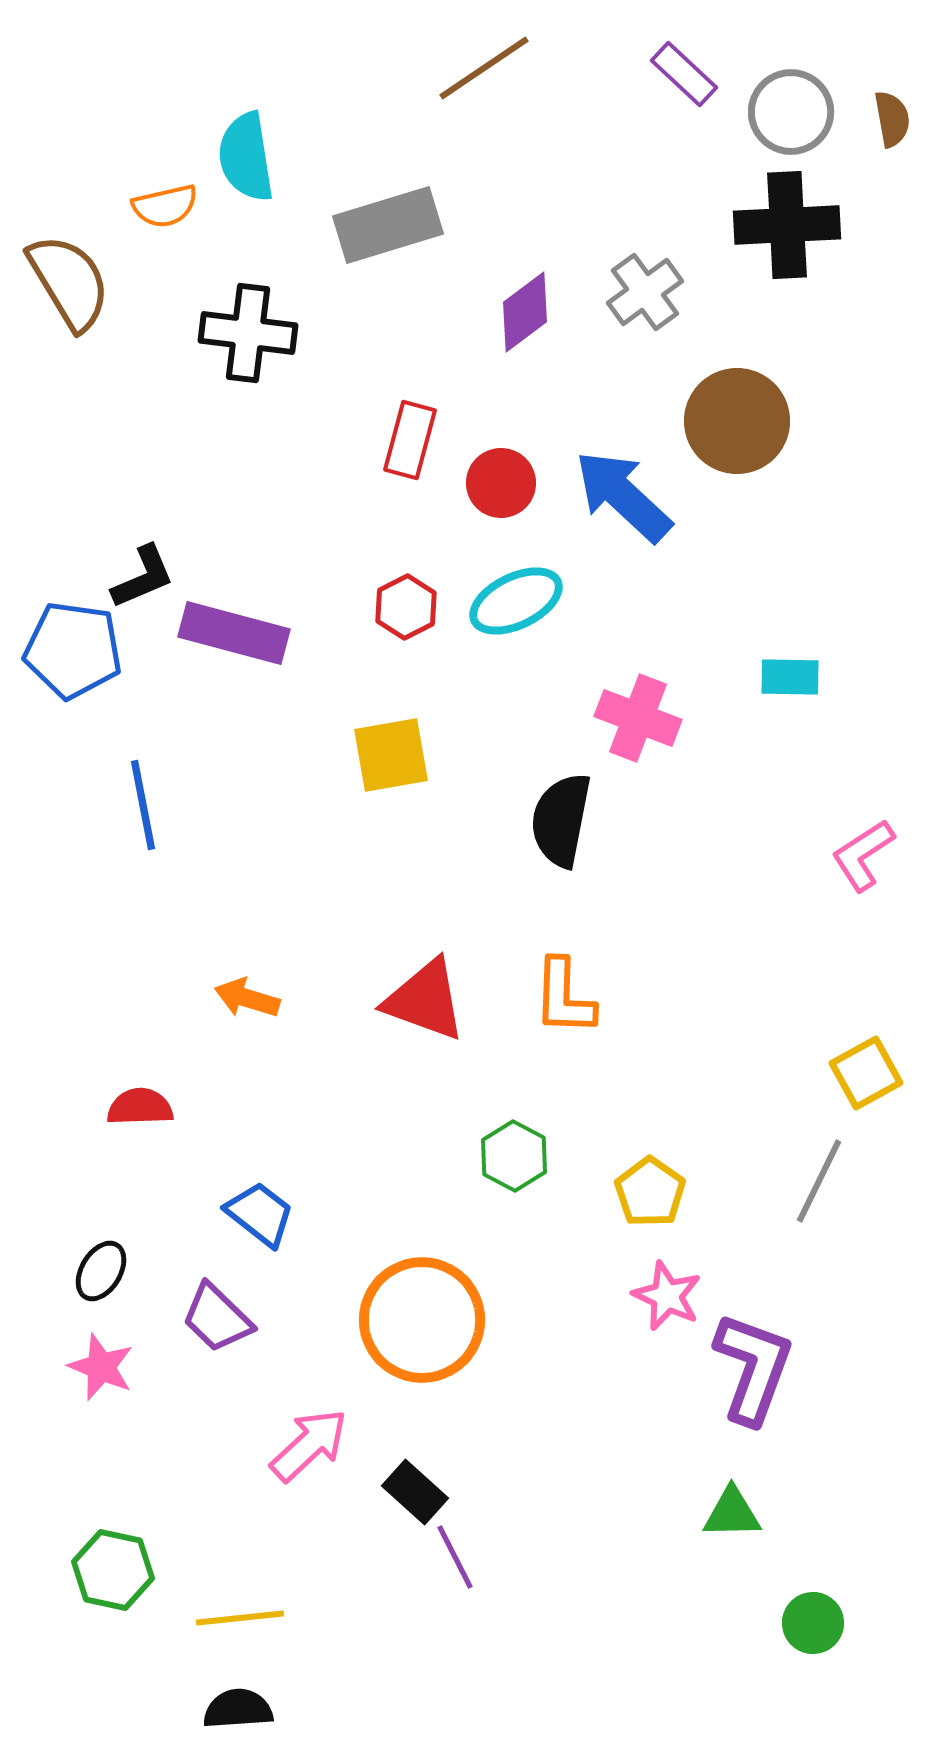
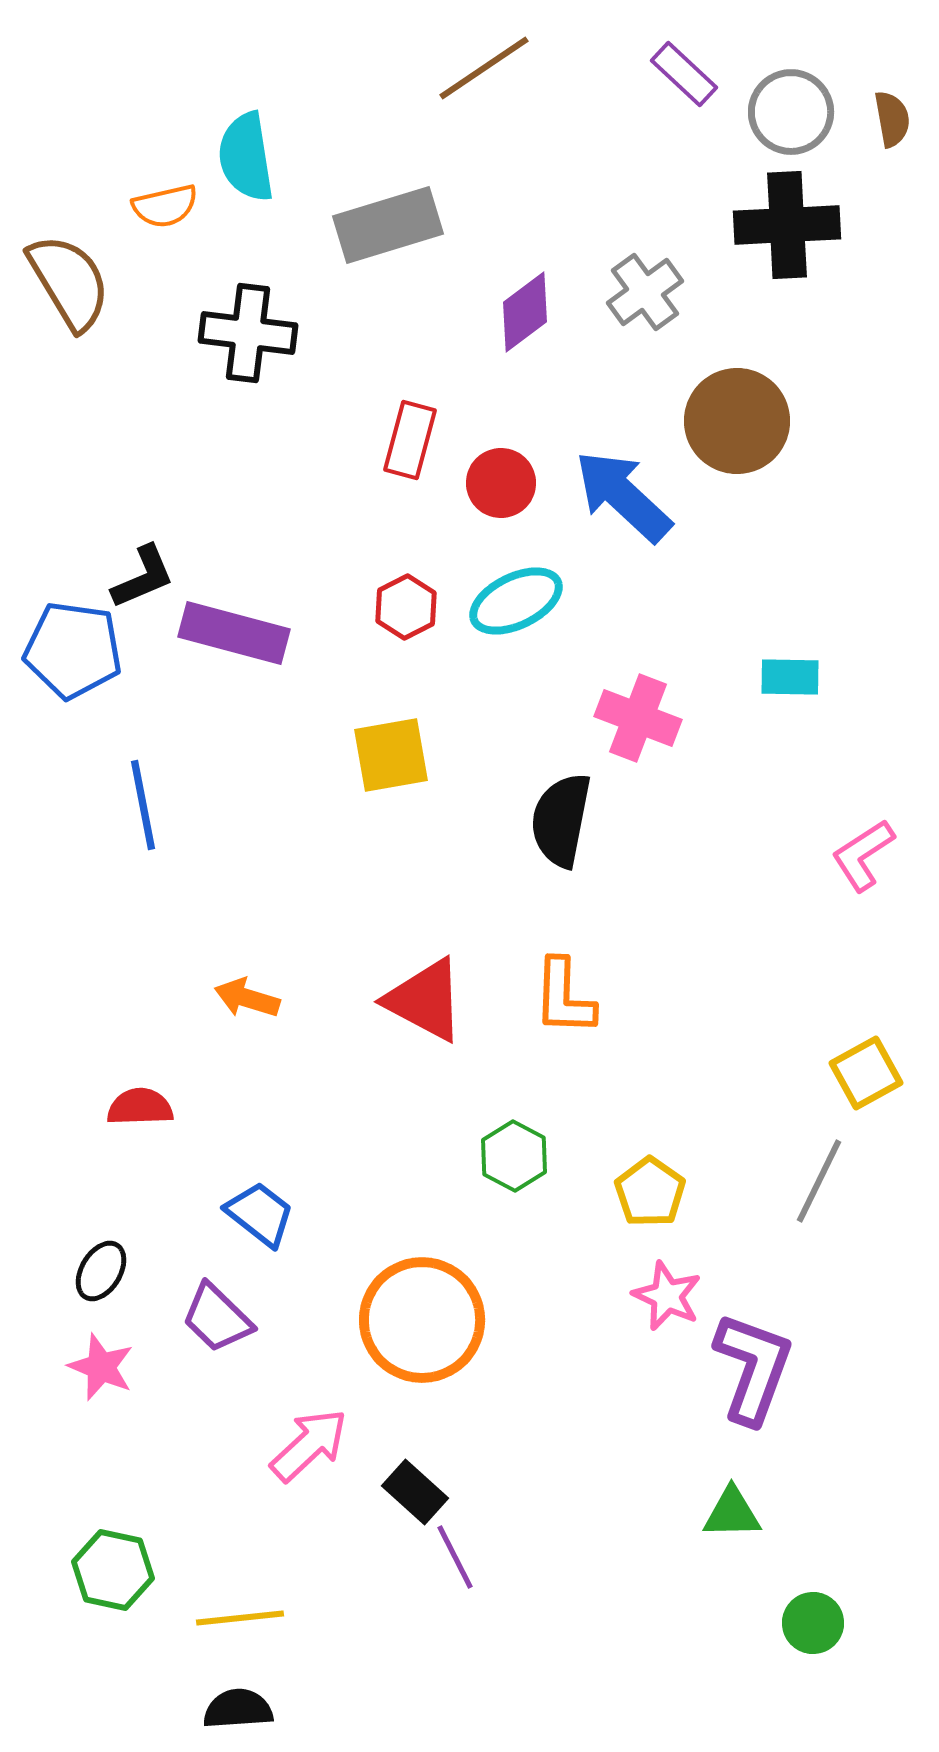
red triangle at (425, 1000): rotated 8 degrees clockwise
